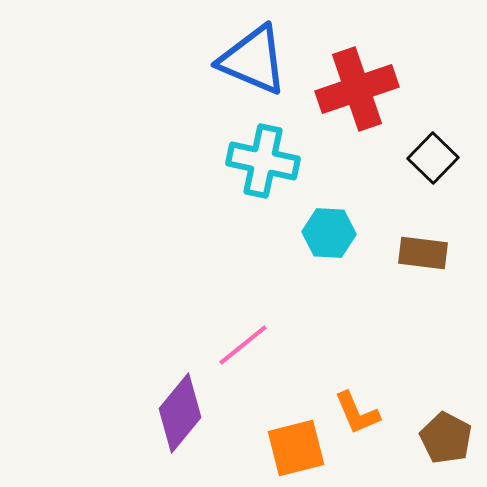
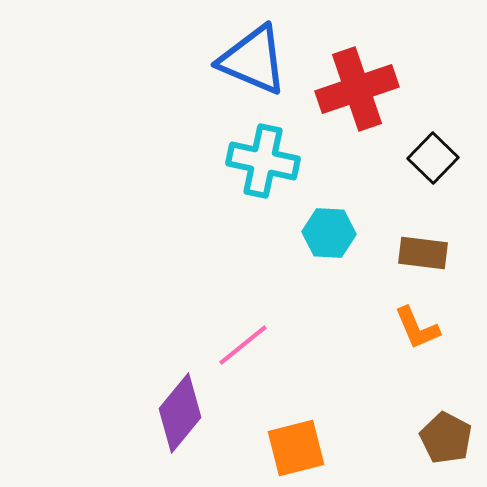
orange L-shape: moved 60 px right, 85 px up
